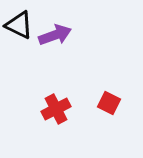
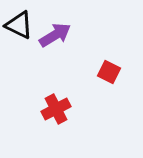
purple arrow: rotated 12 degrees counterclockwise
red square: moved 31 px up
